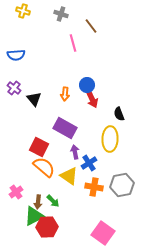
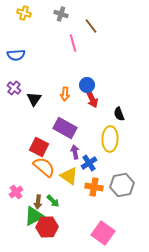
yellow cross: moved 1 px right, 2 px down
black triangle: rotated 14 degrees clockwise
